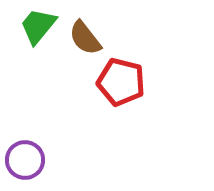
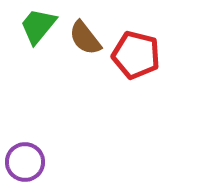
red pentagon: moved 15 px right, 27 px up
purple circle: moved 2 px down
